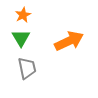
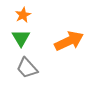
gray trapezoid: rotated 150 degrees clockwise
